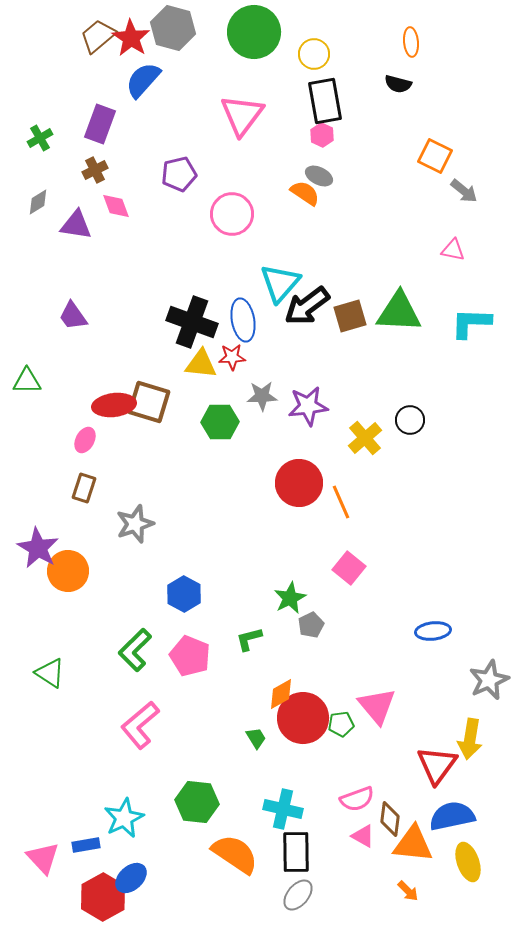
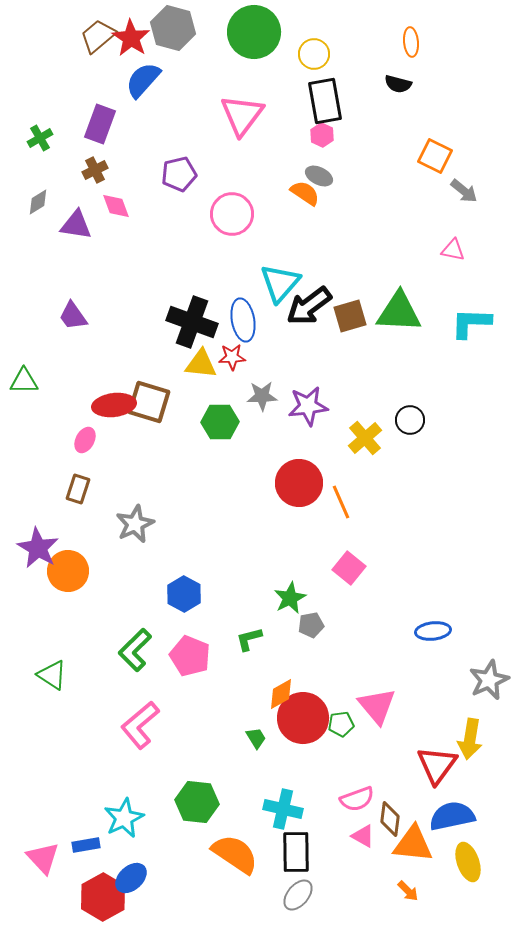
black arrow at (307, 306): moved 2 px right
green triangle at (27, 381): moved 3 px left
brown rectangle at (84, 488): moved 6 px left, 1 px down
gray star at (135, 524): rotated 6 degrees counterclockwise
gray pentagon at (311, 625): rotated 15 degrees clockwise
green triangle at (50, 673): moved 2 px right, 2 px down
